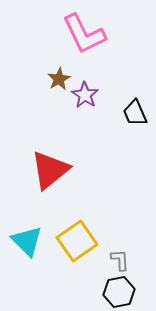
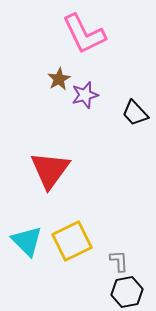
purple star: rotated 24 degrees clockwise
black trapezoid: rotated 20 degrees counterclockwise
red triangle: rotated 15 degrees counterclockwise
yellow square: moved 5 px left; rotated 9 degrees clockwise
gray L-shape: moved 1 px left, 1 px down
black hexagon: moved 8 px right
